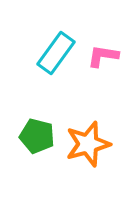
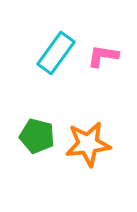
orange star: rotated 9 degrees clockwise
